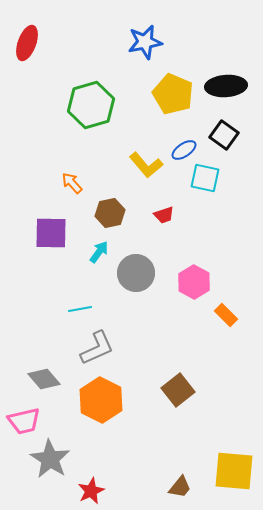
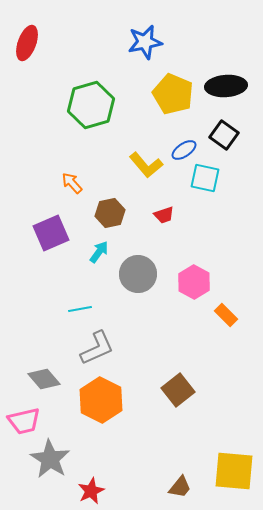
purple square: rotated 24 degrees counterclockwise
gray circle: moved 2 px right, 1 px down
